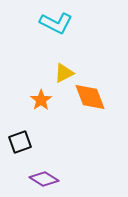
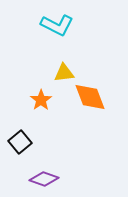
cyan L-shape: moved 1 px right, 2 px down
yellow triangle: rotated 20 degrees clockwise
black square: rotated 20 degrees counterclockwise
purple diamond: rotated 12 degrees counterclockwise
